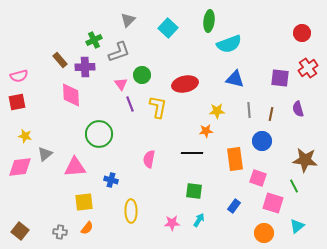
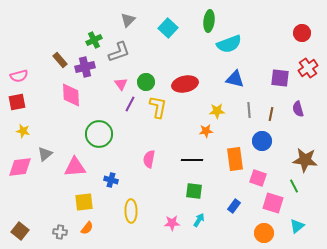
purple cross at (85, 67): rotated 12 degrees counterclockwise
green circle at (142, 75): moved 4 px right, 7 px down
purple line at (130, 104): rotated 49 degrees clockwise
yellow star at (25, 136): moved 2 px left, 5 px up
black line at (192, 153): moved 7 px down
